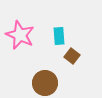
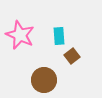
brown square: rotated 14 degrees clockwise
brown circle: moved 1 px left, 3 px up
